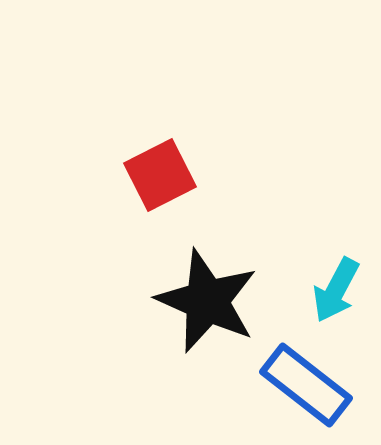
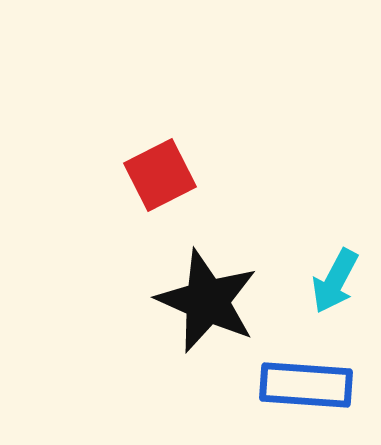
cyan arrow: moved 1 px left, 9 px up
blue rectangle: rotated 34 degrees counterclockwise
